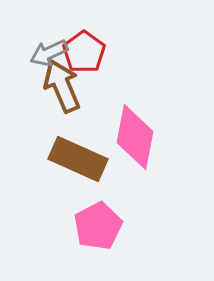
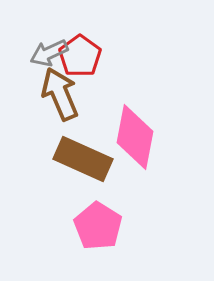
red pentagon: moved 4 px left, 4 px down
brown arrow: moved 2 px left, 8 px down
brown rectangle: moved 5 px right
pink pentagon: rotated 12 degrees counterclockwise
